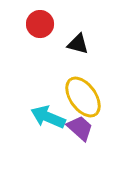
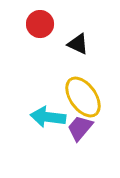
black triangle: rotated 10 degrees clockwise
cyan arrow: rotated 16 degrees counterclockwise
purple trapezoid: rotated 92 degrees counterclockwise
